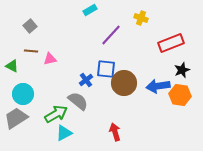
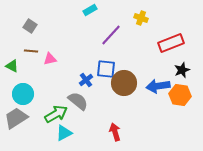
gray square: rotated 16 degrees counterclockwise
